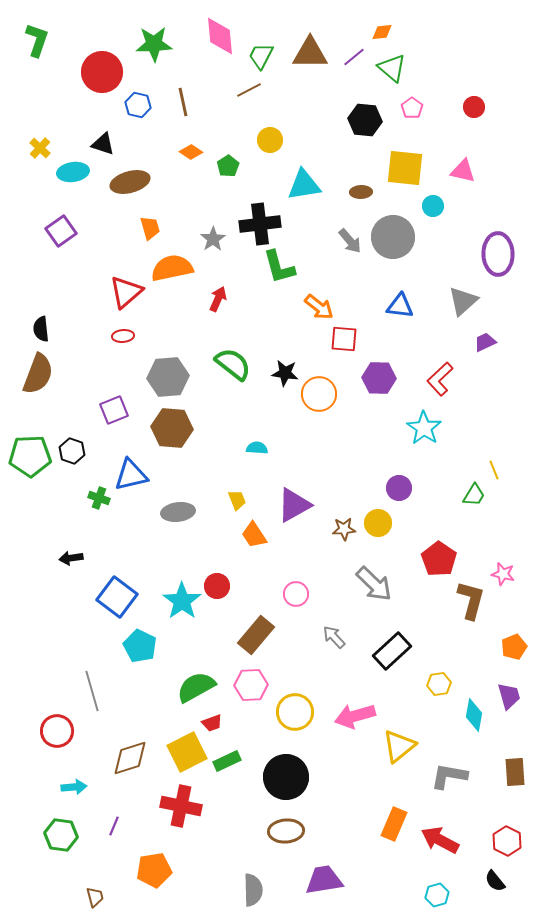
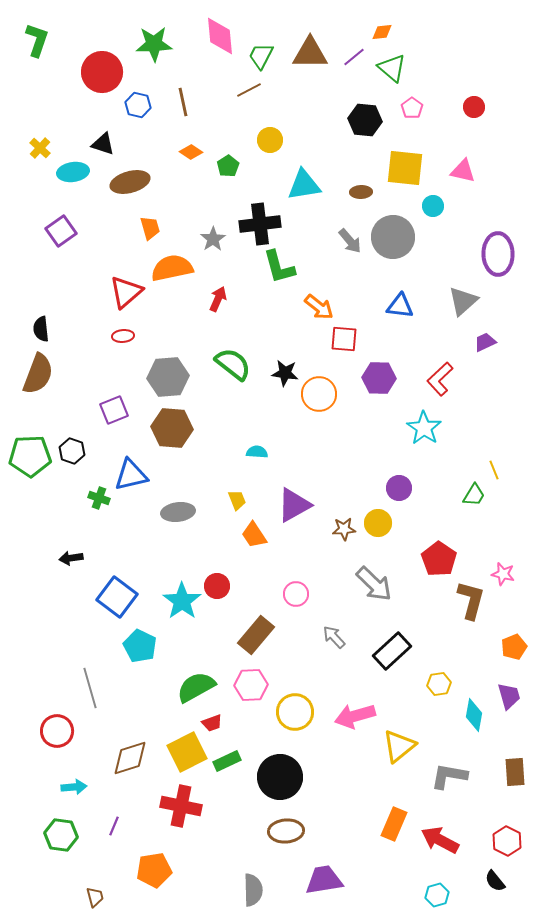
cyan semicircle at (257, 448): moved 4 px down
gray line at (92, 691): moved 2 px left, 3 px up
black circle at (286, 777): moved 6 px left
